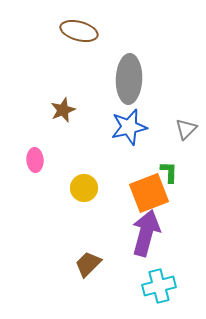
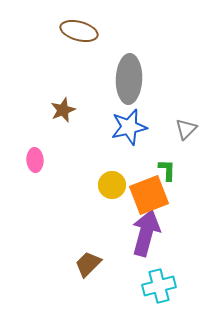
green L-shape: moved 2 px left, 2 px up
yellow circle: moved 28 px right, 3 px up
orange square: moved 2 px down
